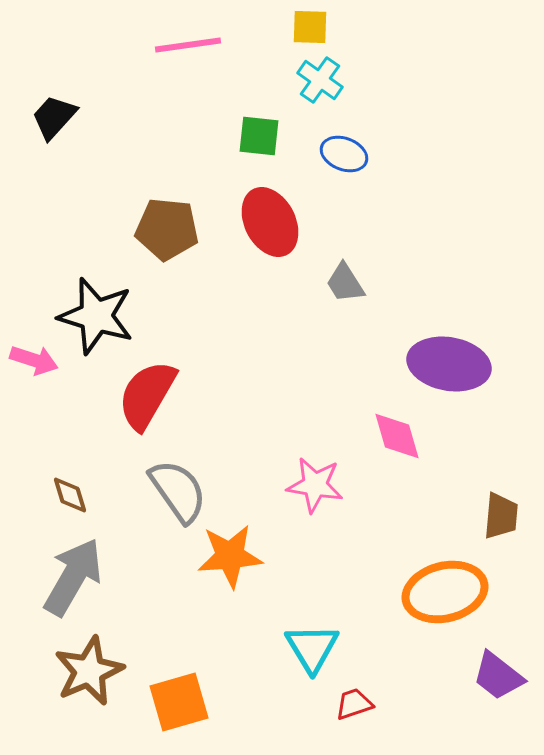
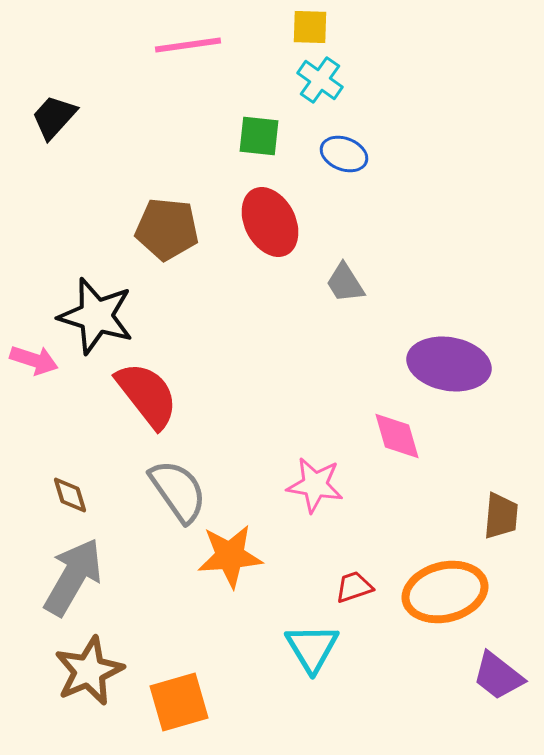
red semicircle: rotated 112 degrees clockwise
red trapezoid: moved 117 px up
